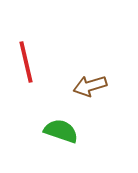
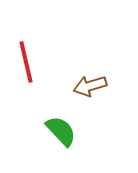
green semicircle: rotated 28 degrees clockwise
